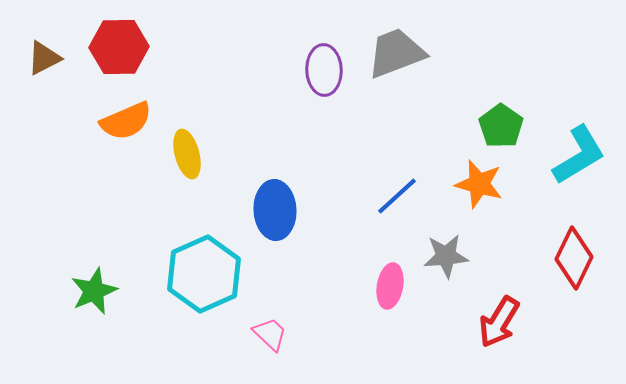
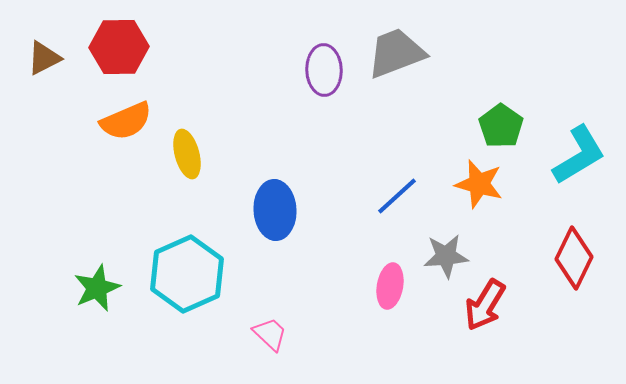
cyan hexagon: moved 17 px left
green star: moved 3 px right, 3 px up
red arrow: moved 14 px left, 17 px up
